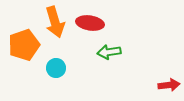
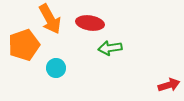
orange arrow: moved 5 px left, 3 px up; rotated 12 degrees counterclockwise
green arrow: moved 1 px right, 4 px up
red arrow: rotated 10 degrees counterclockwise
